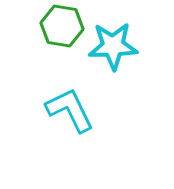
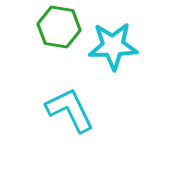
green hexagon: moved 3 px left, 1 px down
